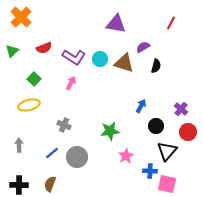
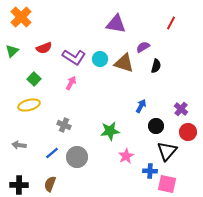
gray arrow: rotated 80 degrees counterclockwise
